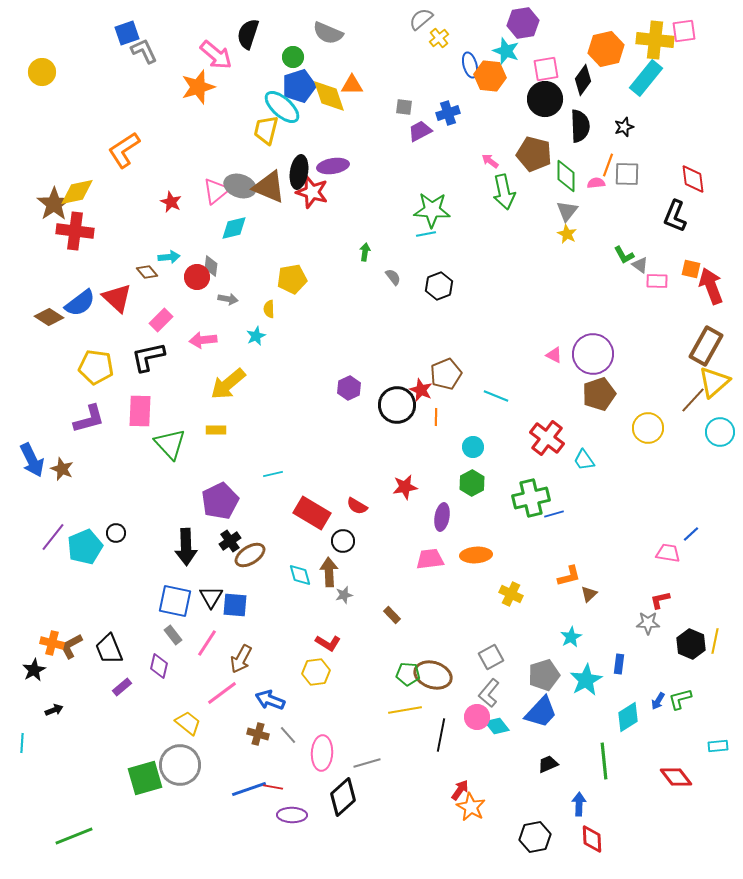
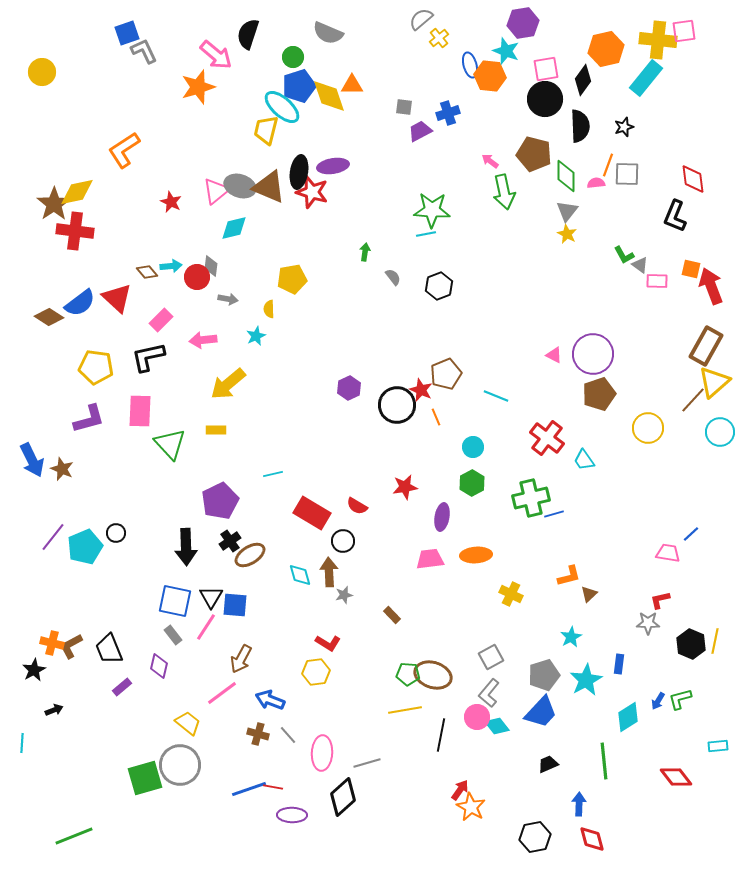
yellow cross at (655, 40): moved 3 px right
cyan arrow at (169, 257): moved 2 px right, 9 px down
orange line at (436, 417): rotated 24 degrees counterclockwise
pink line at (207, 643): moved 1 px left, 16 px up
red diamond at (592, 839): rotated 12 degrees counterclockwise
